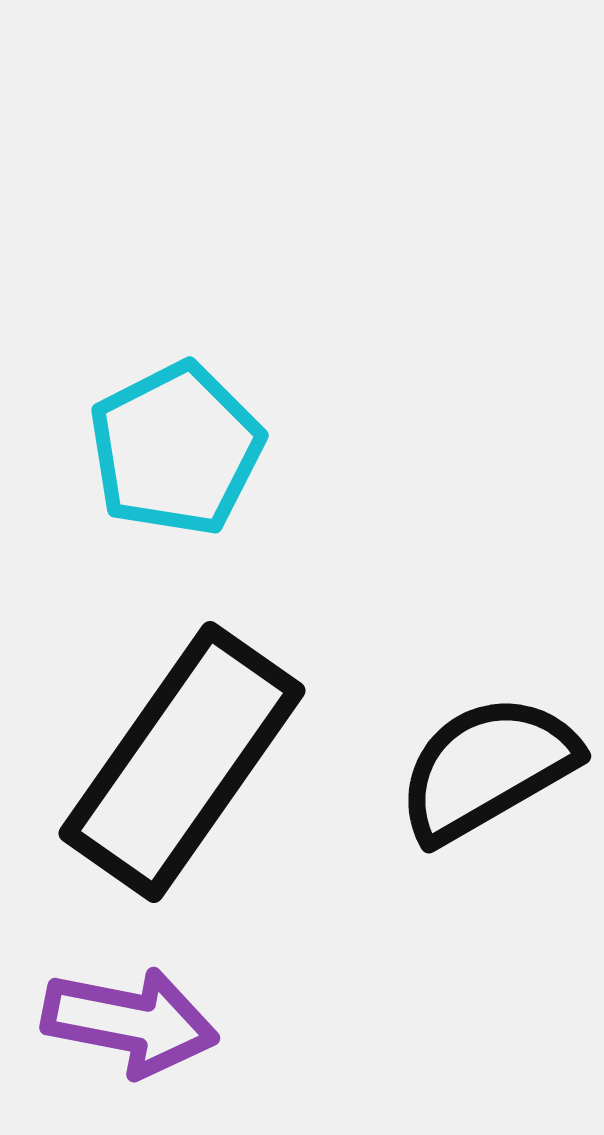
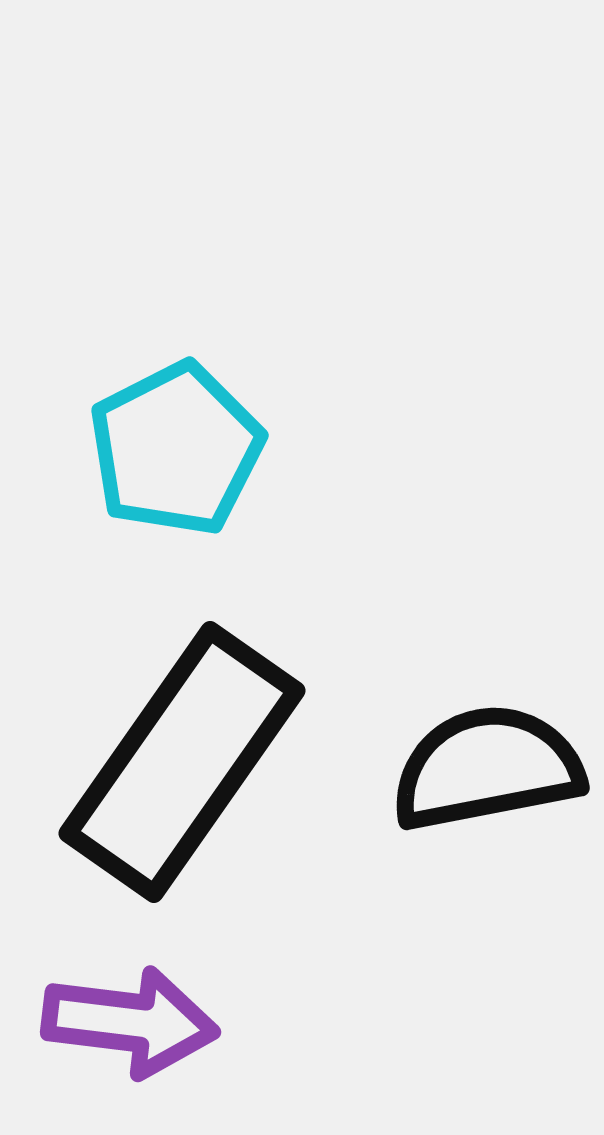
black semicircle: rotated 19 degrees clockwise
purple arrow: rotated 4 degrees counterclockwise
